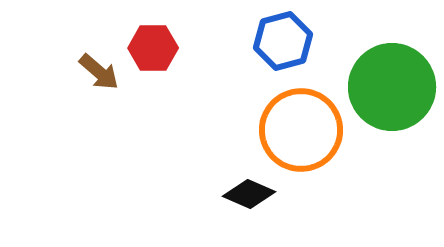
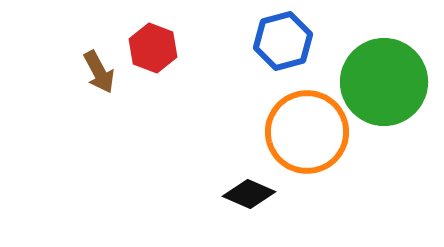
red hexagon: rotated 21 degrees clockwise
brown arrow: rotated 21 degrees clockwise
green circle: moved 8 px left, 5 px up
orange circle: moved 6 px right, 2 px down
